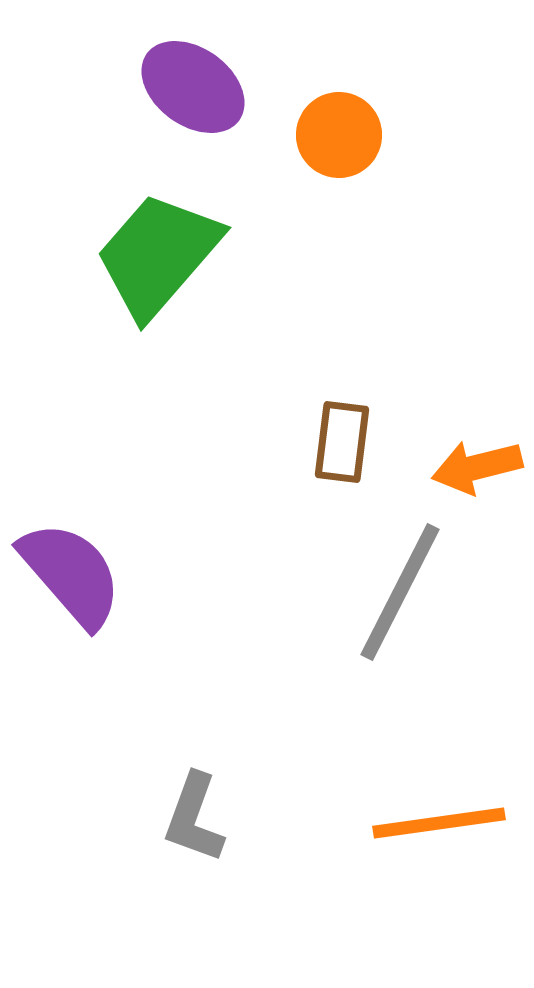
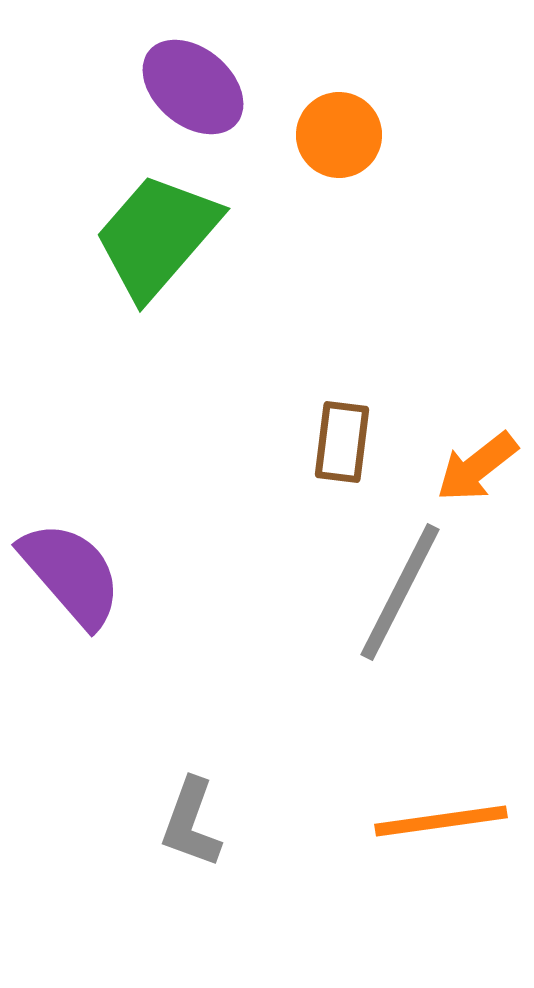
purple ellipse: rotated 4 degrees clockwise
green trapezoid: moved 1 px left, 19 px up
orange arrow: rotated 24 degrees counterclockwise
gray L-shape: moved 3 px left, 5 px down
orange line: moved 2 px right, 2 px up
